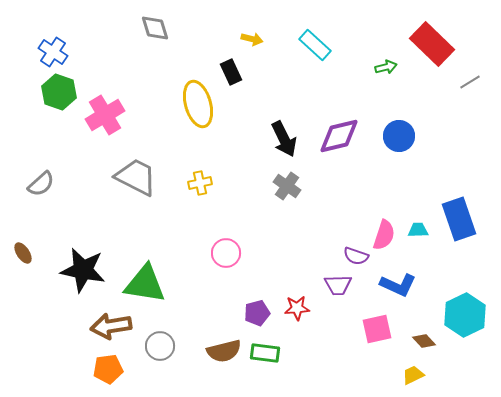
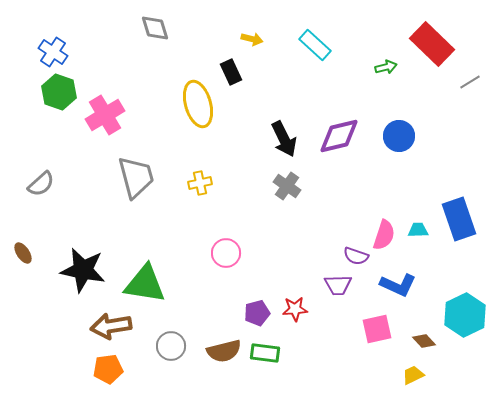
gray trapezoid: rotated 48 degrees clockwise
red star: moved 2 px left, 1 px down
gray circle: moved 11 px right
